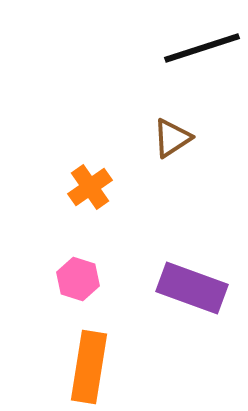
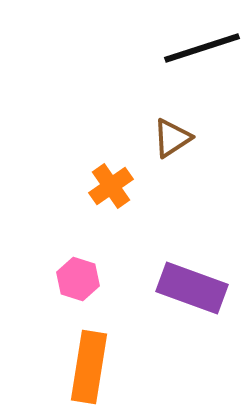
orange cross: moved 21 px right, 1 px up
